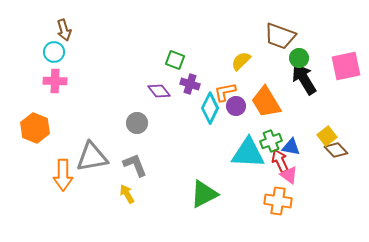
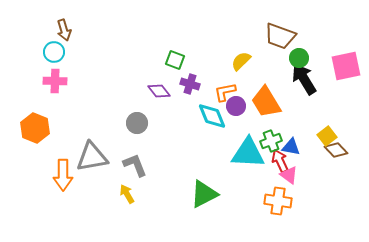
cyan diamond: moved 2 px right, 8 px down; rotated 48 degrees counterclockwise
